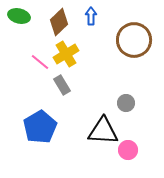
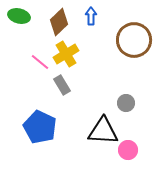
blue pentagon: rotated 16 degrees counterclockwise
